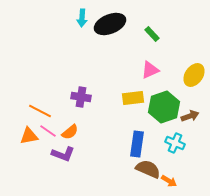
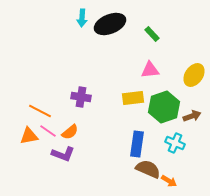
pink triangle: rotated 18 degrees clockwise
brown arrow: moved 2 px right
